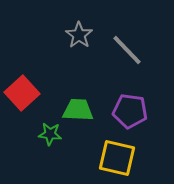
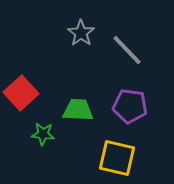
gray star: moved 2 px right, 2 px up
red square: moved 1 px left
purple pentagon: moved 5 px up
green star: moved 7 px left
